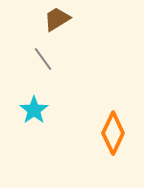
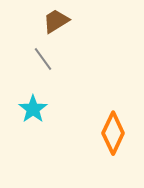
brown trapezoid: moved 1 px left, 2 px down
cyan star: moved 1 px left, 1 px up
